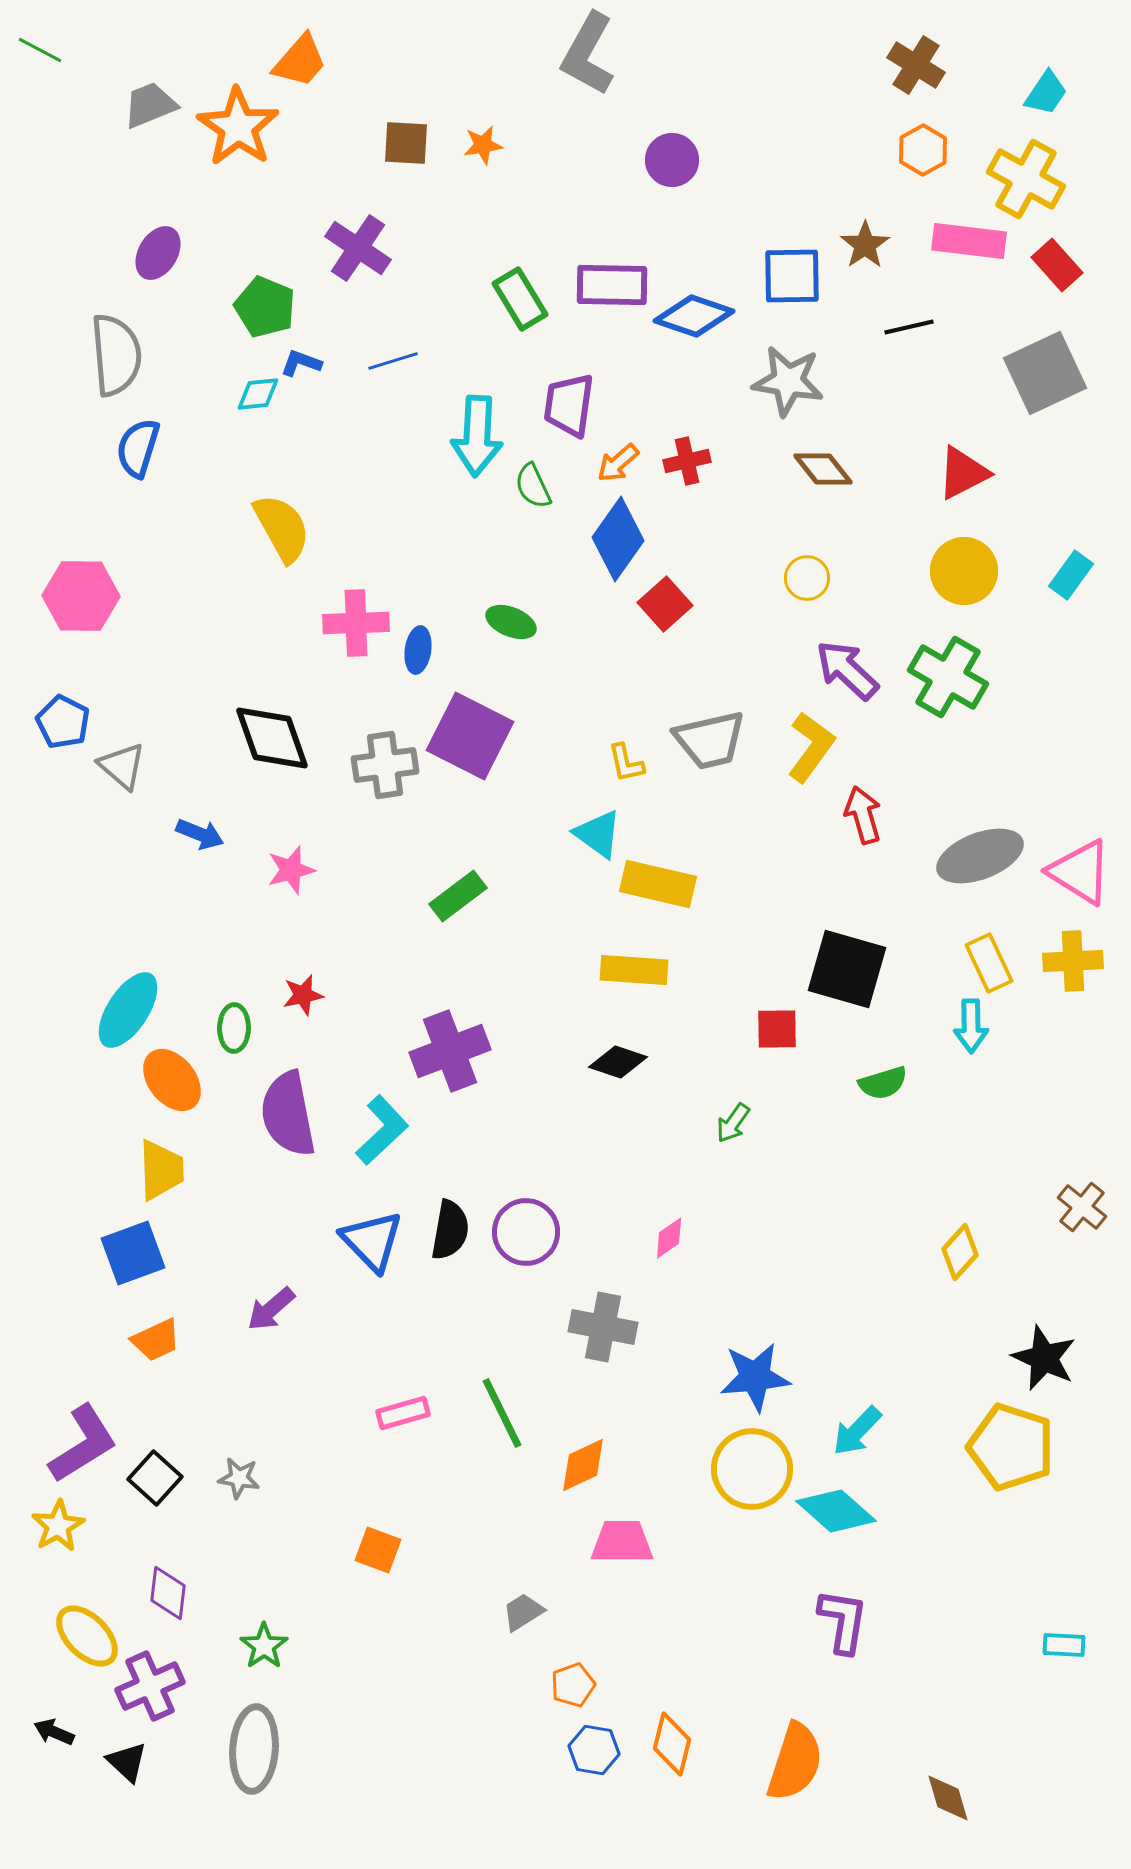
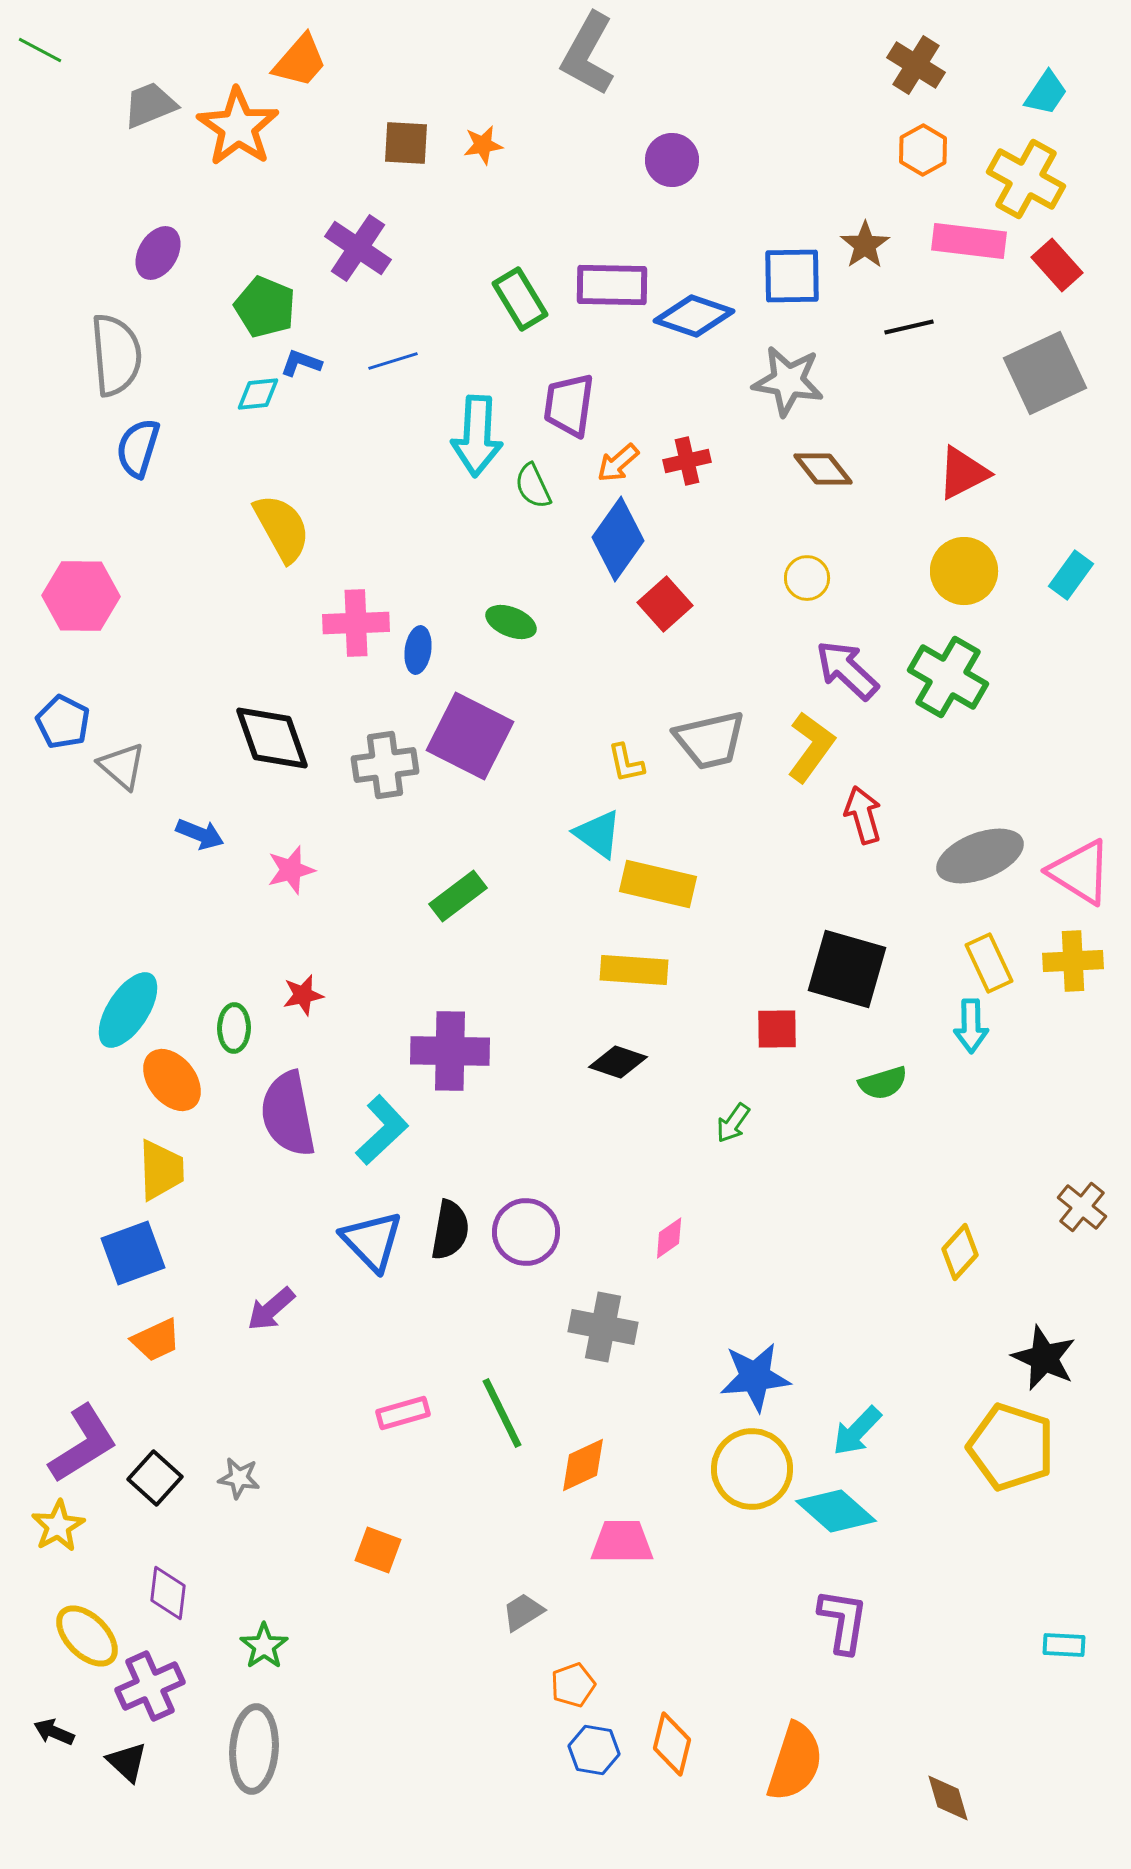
purple cross at (450, 1051): rotated 22 degrees clockwise
